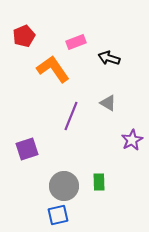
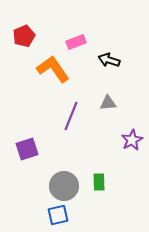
black arrow: moved 2 px down
gray triangle: rotated 36 degrees counterclockwise
